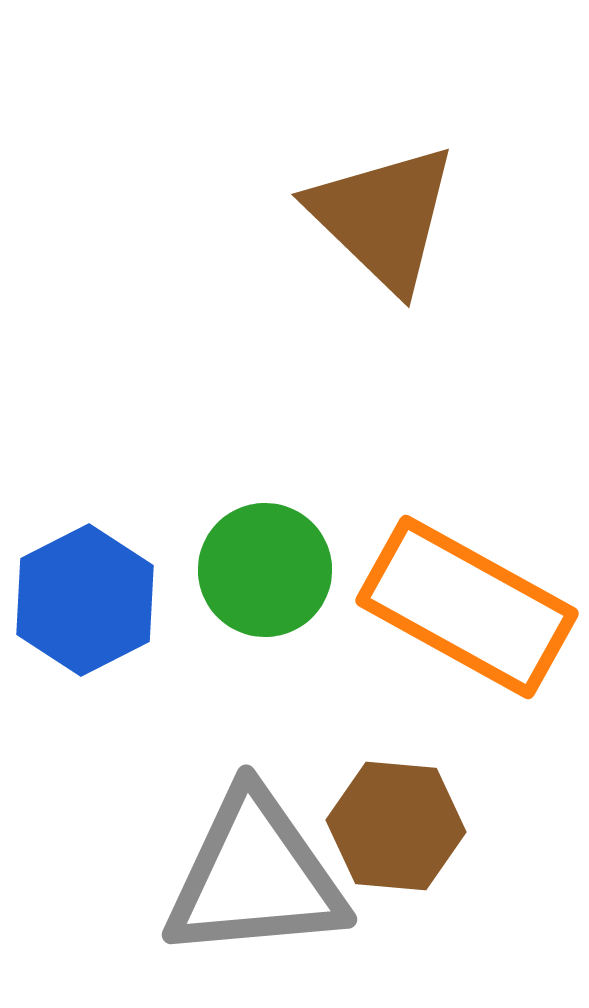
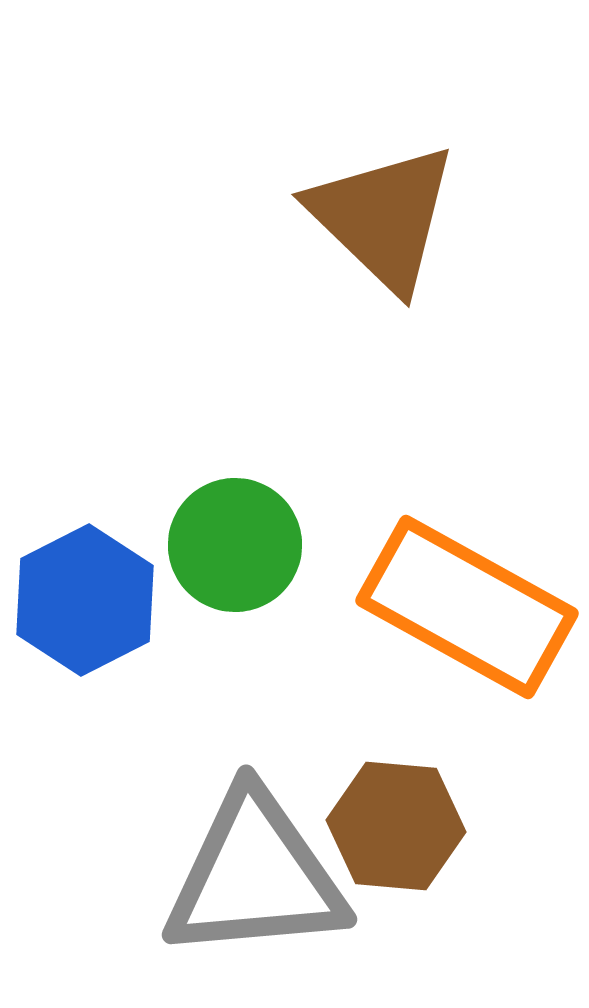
green circle: moved 30 px left, 25 px up
